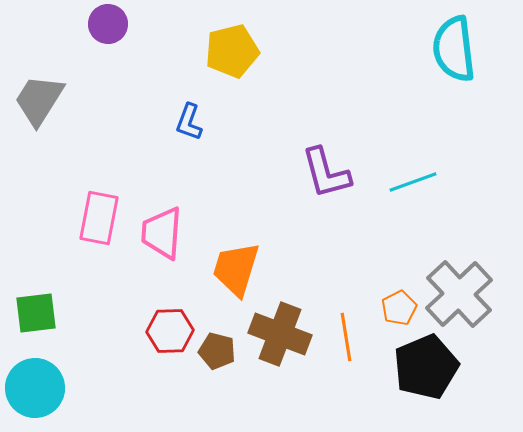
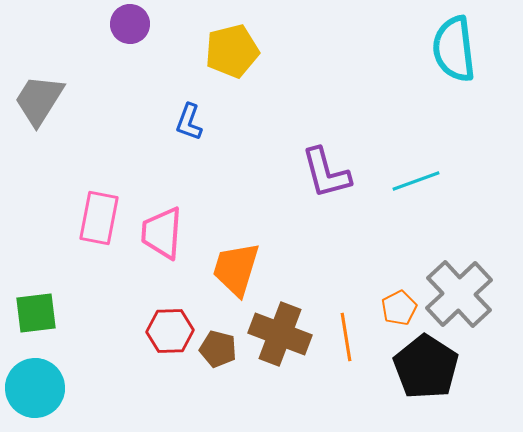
purple circle: moved 22 px right
cyan line: moved 3 px right, 1 px up
brown pentagon: moved 1 px right, 2 px up
black pentagon: rotated 16 degrees counterclockwise
